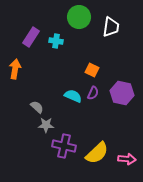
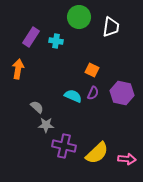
orange arrow: moved 3 px right
